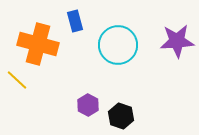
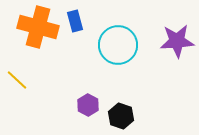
orange cross: moved 17 px up
